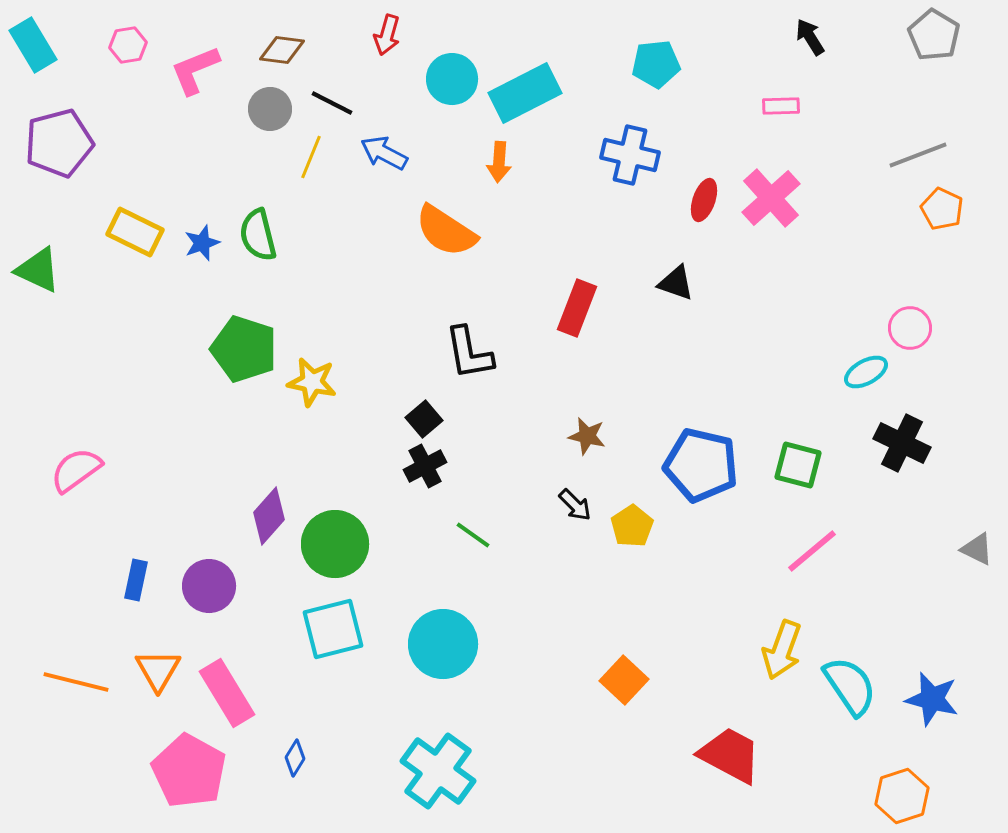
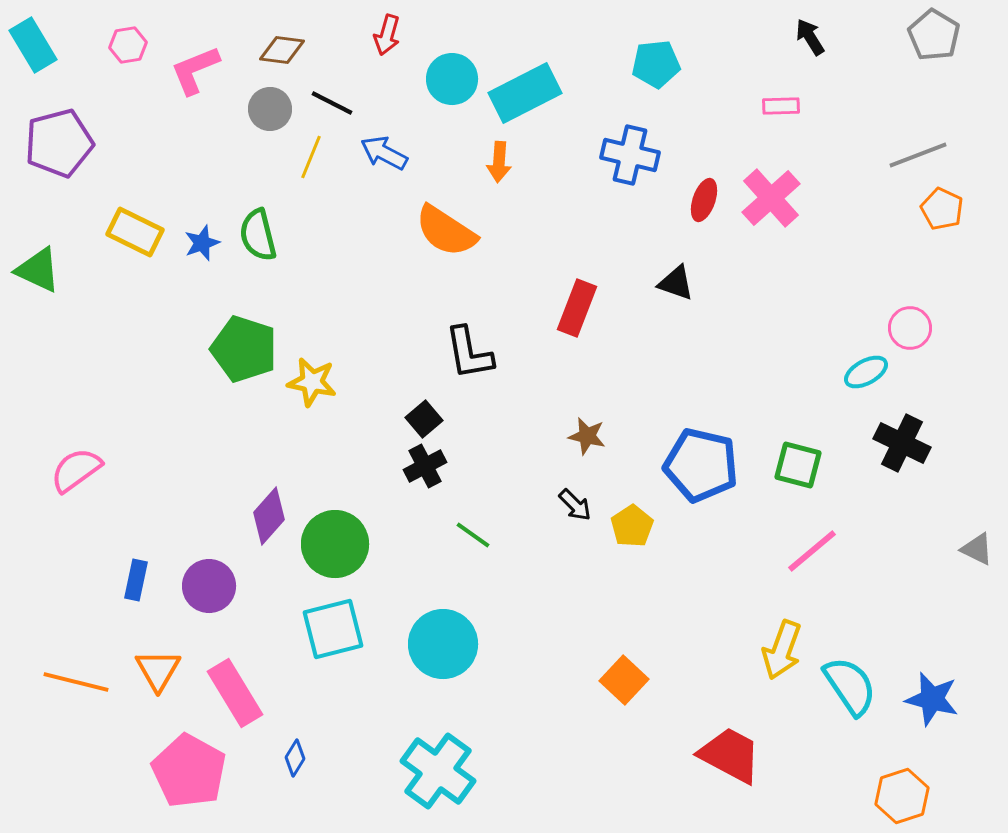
pink rectangle at (227, 693): moved 8 px right
